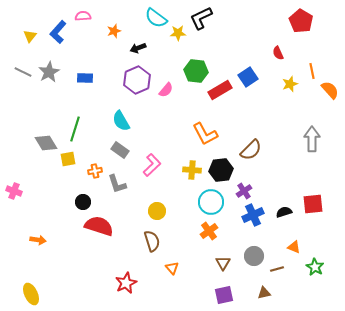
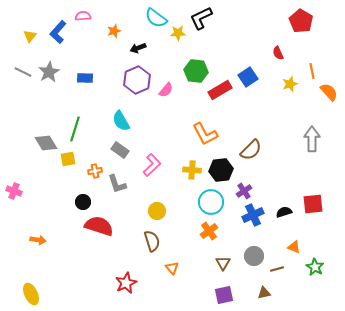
orange semicircle at (330, 90): moved 1 px left, 2 px down
